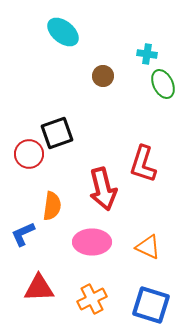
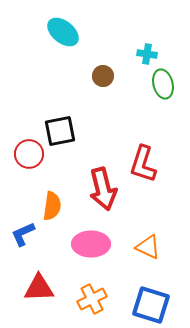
green ellipse: rotated 12 degrees clockwise
black square: moved 3 px right, 2 px up; rotated 8 degrees clockwise
pink ellipse: moved 1 px left, 2 px down
